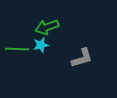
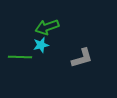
green line: moved 3 px right, 8 px down
